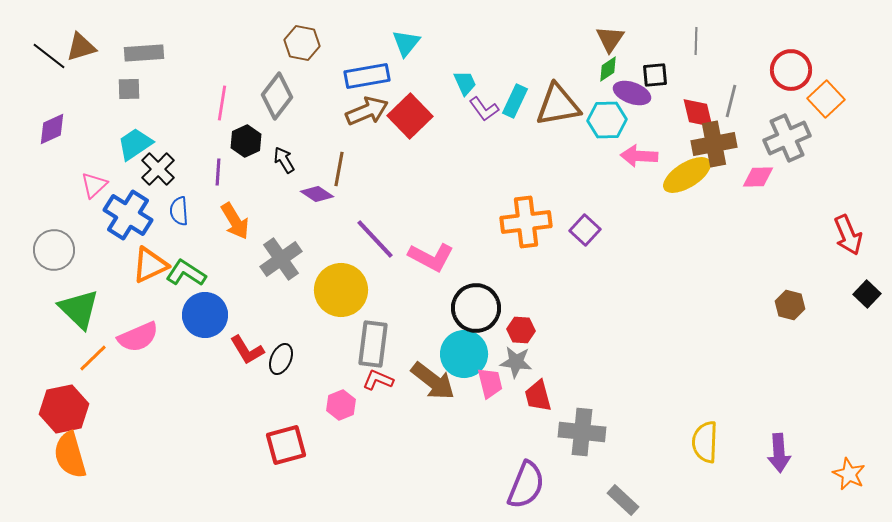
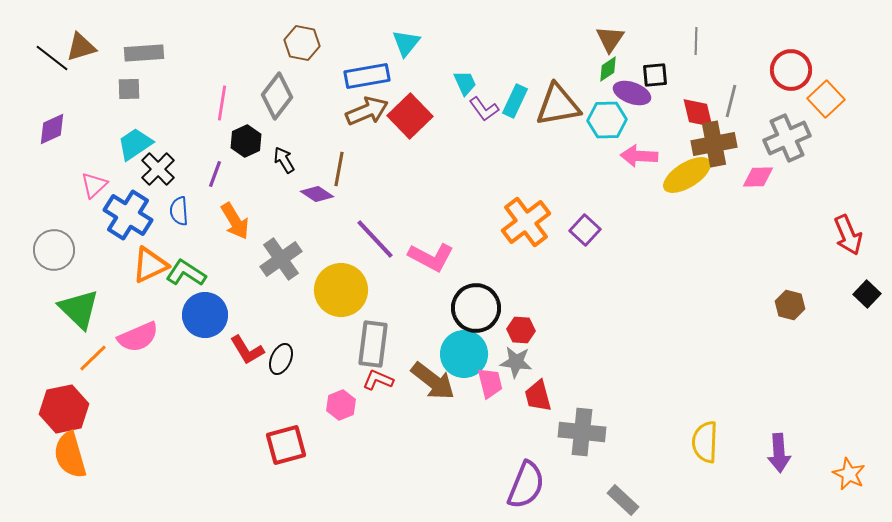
black line at (49, 56): moved 3 px right, 2 px down
purple line at (218, 172): moved 3 px left, 2 px down; rotated 16 degrees clockwise
orange cross at (526, 222): rotated 30 degrees counterclockwise
